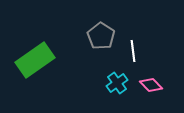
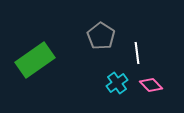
white line: moved 4 px right, 2 px down
